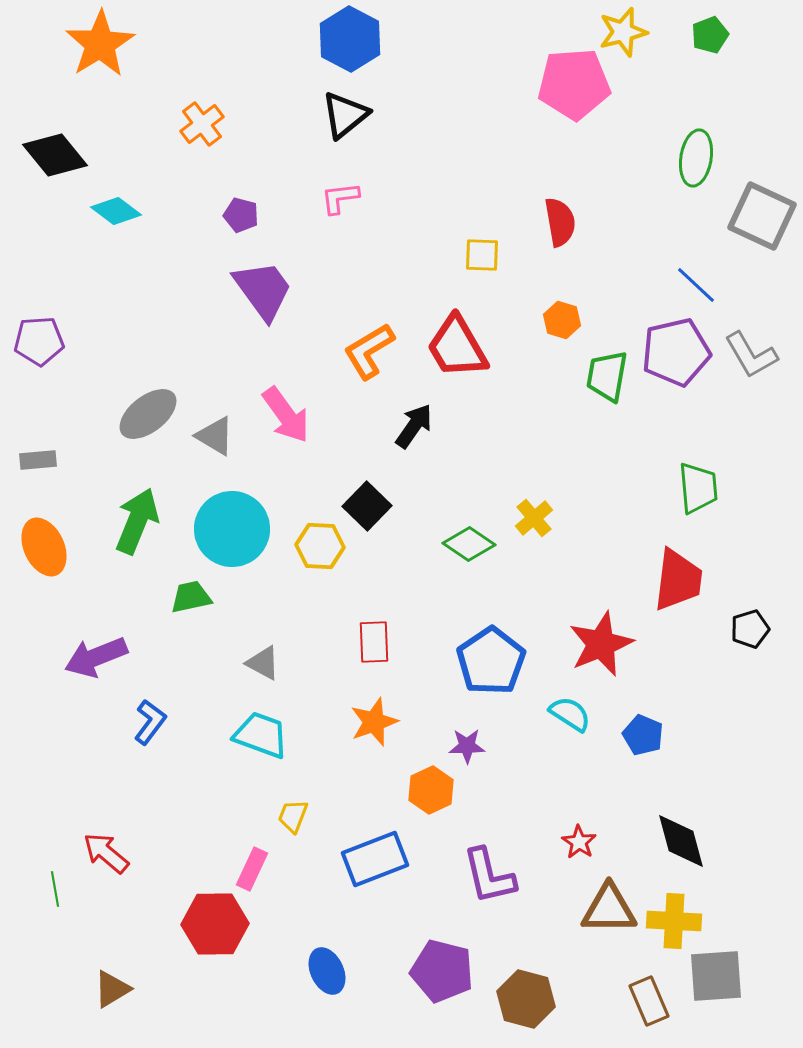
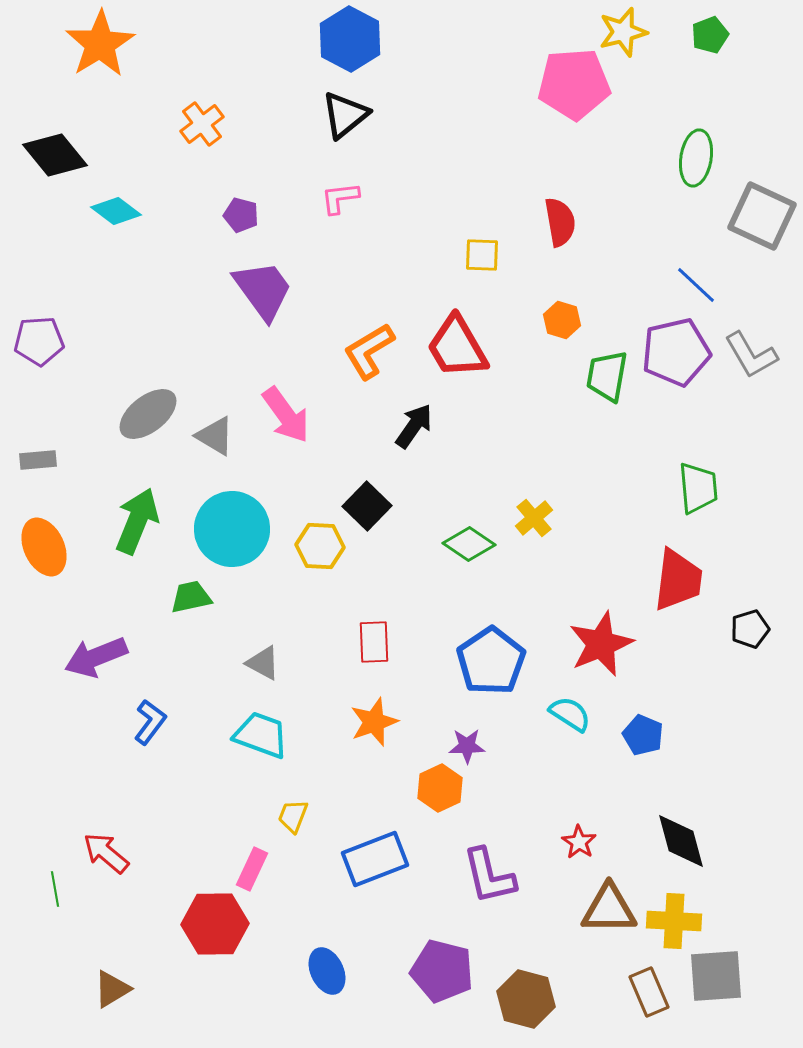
orange hexagon at (431, 790): moved 9 px right, 2 px up
brown rectangle at (649, 1001): moved 9 px up
